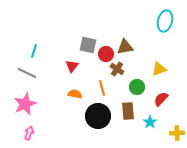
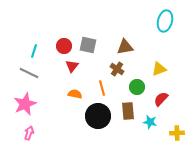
red circle: moved 42 px left, 8 px up
gray line: moved 2 px right
cyan star: rotated 24 degrees counterclockwise
